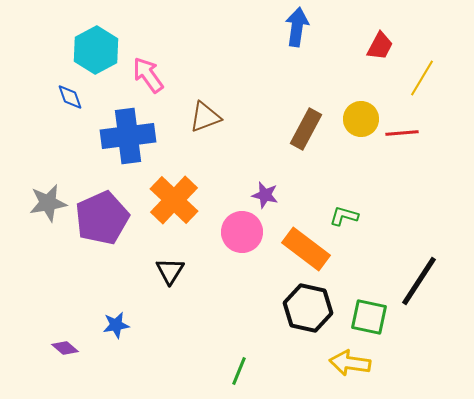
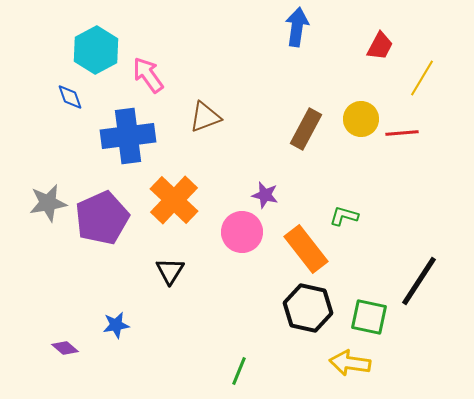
orange rectangle: rotated 15 degrees clockwise
